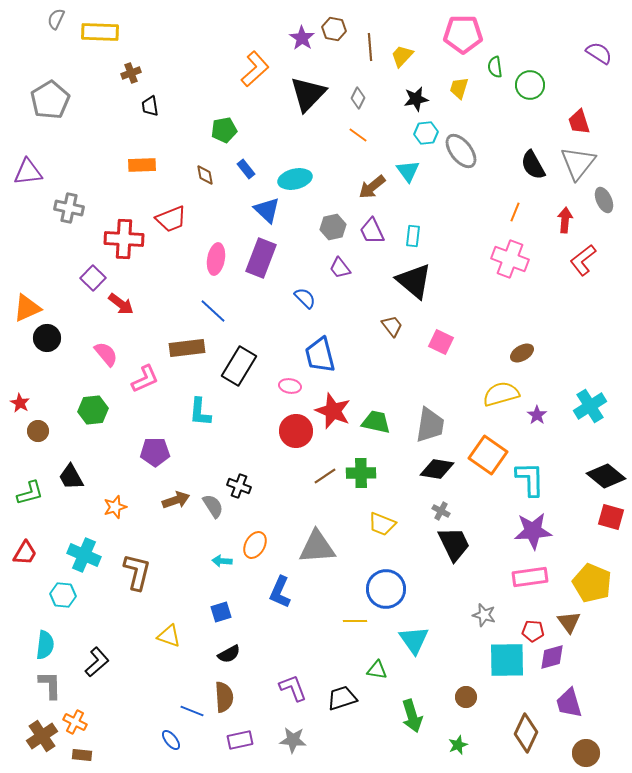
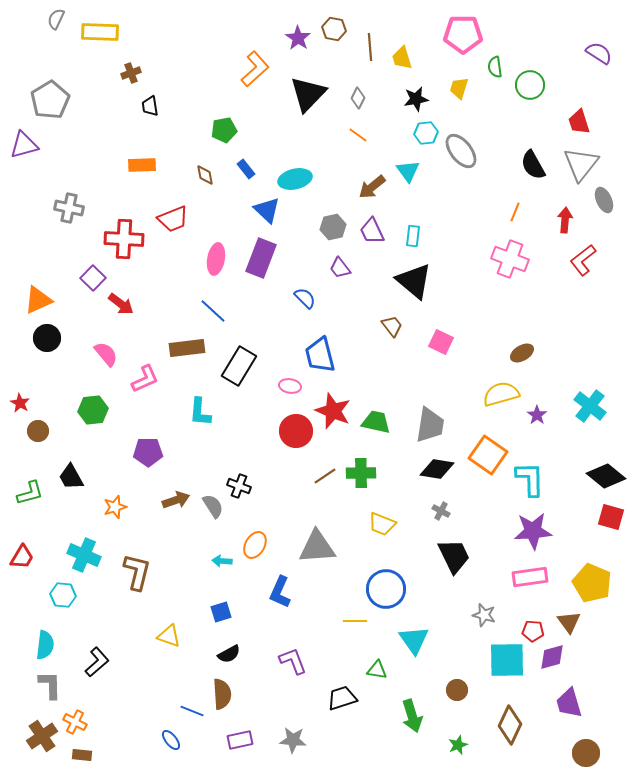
purple star at (302, 38): moved 4 px left
yellow trapezoid at (402, 56): moved 2 px down; rotated 60 degrees counterclockwise
gray triangle at (578, 163): moved 3 px right, 1 px down
purple triangle at (28, 172): moved 4 px left, 27 px up; rotated 8 degrees counterclockwise
red trapezoid at (171, 219): moved 2 px right
orange triangle at (27, 308): moved 11 px right, 8 px up
cyan cross at (590, 406): rotated 20 degrees counterclockwise
purple pentagon at (155, 452): moved 7 px left
black trapezoid at (454, 544): moved 12 px down
red trapezoid at (25, 553): moved 3 px left, 4 px down
purple L-shape at (293, 688): moved 27 px up
brown semicircle at (224, 697): moved 2 px left, 3 px up
brown circle at (466, 697): moved 9 px left, 7 px up
brown diamond at (526, 733): moved 16 px left, 8 px up
